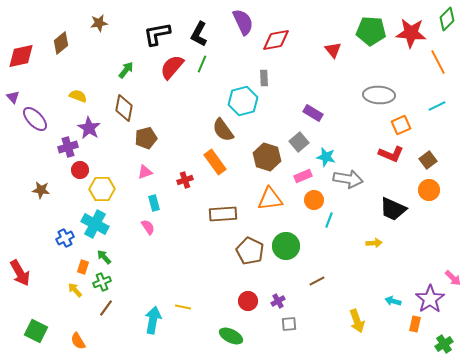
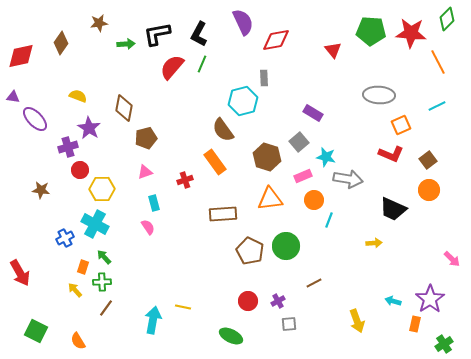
brown diamond at (61, 43): rotated 15 degrees counterclockwise
green arrow at (126, 70): moved 26 px up; rotated 48 degrees clockwise
purple triangle at (13, 97): rotated 40 degrees counterclockwise
pink arrow at (453, 278): moved 1 px left, 19 px up
brown line at (317, 281): moved 3 px left, 2 px down
green cross at (102, 282): rotated 18 degrees clockwise
